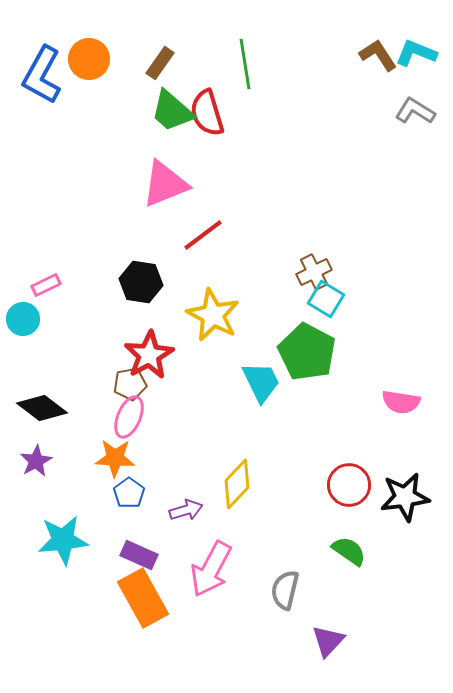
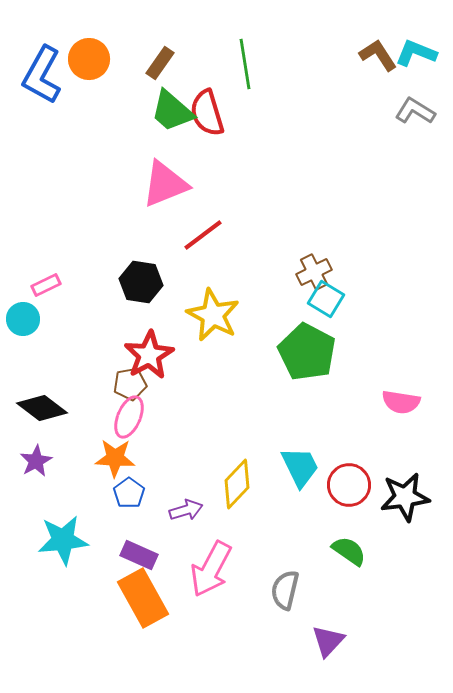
cyan trapezoid: moved 39 px right, 85 px down
